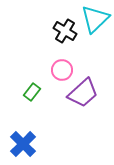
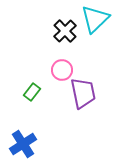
black cross: rotated 15 degrees clockwise
purple trapezoid: rotated 60 degrees counterclockwise
blue cross: rotated 12 degrees clockwise
